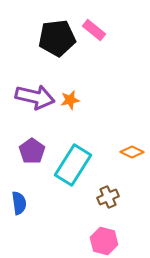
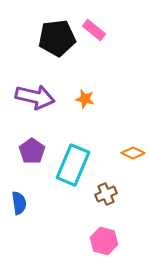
orange star: moved 15 px right, 1 px up; rotated 24 degrees clockwise
orange diamond: moved 1 px right, 1 px down
cyan rectangle: rotated 9 degrees counterclockwise
brown cross: moved 2 px left, 3 px up
